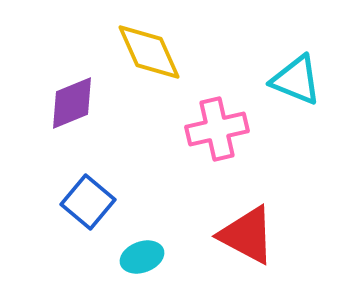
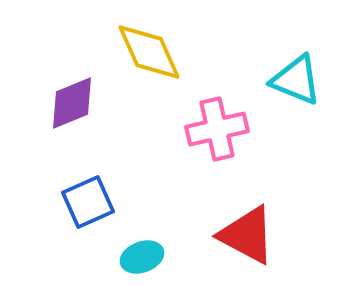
blue square: rotated 26 degrees clockwise
